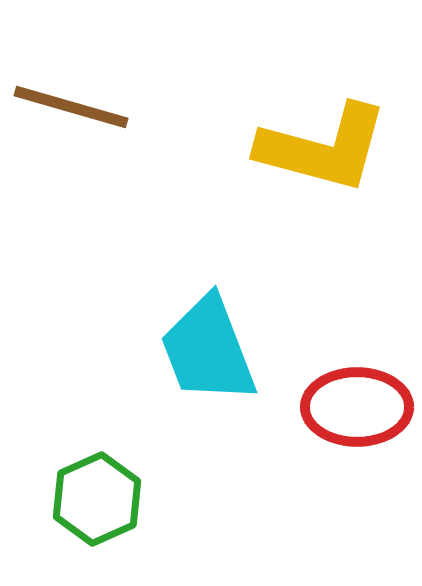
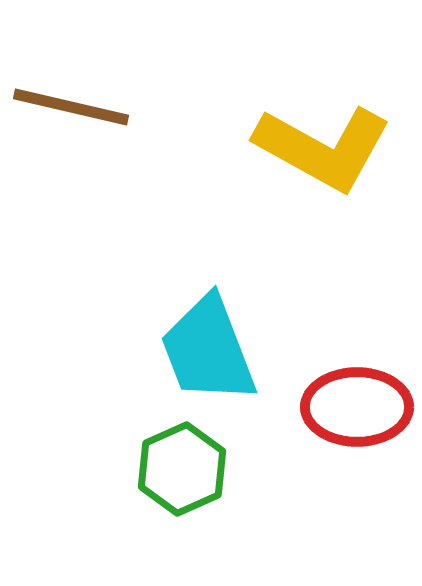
brown line: rotated 3 degrees counterclockwise
yellow L-shape: rotated 14 degrees clockwise
green hexagon: moved 85 px right, 30 px up
